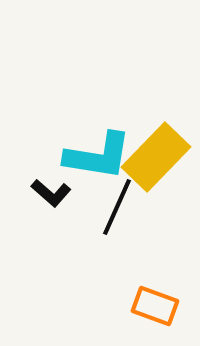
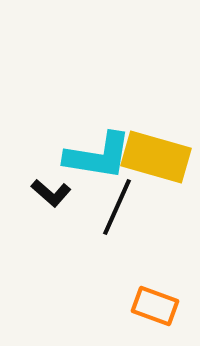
yellow rectangle: rotated 62 degrees clockwise
